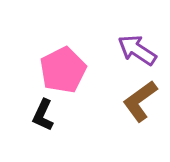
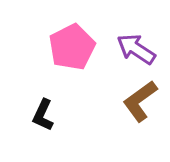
purple arrow: moved 1 px left, 1 px up
pink pentagon: moved 9 px right, 23 px up
